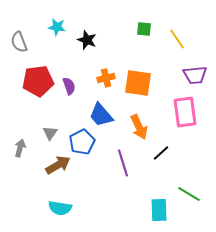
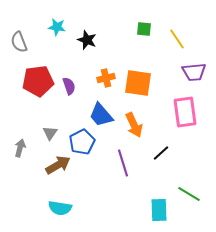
purple trapezoid: moved 1 px left, 3 px up
orange arrow: moved 5 px left, 2 px up
